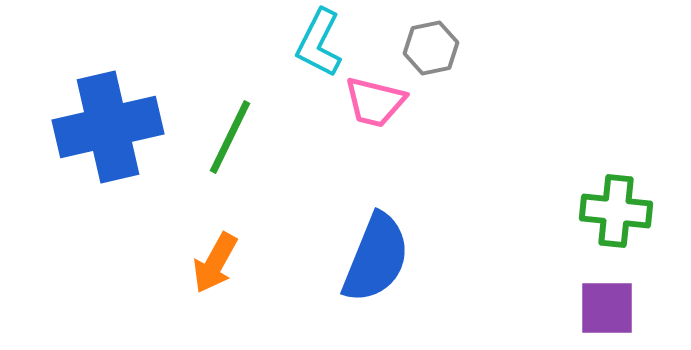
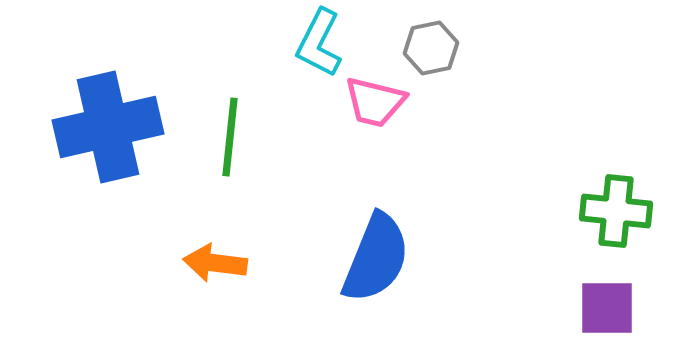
green line: rotated 20 degrees counterclockwise
orange arrow: rotated 68 degrees clockwise
